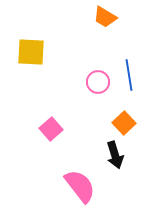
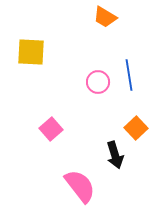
orange square: moved 12 px right, 5 px down
